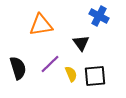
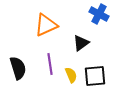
blue cross: moved 2 px up
orange triangle: moved 5 px right; rotated 15 degrees counterclockwise
black triangle: rotated 30 degrees clockwise
purple line: rotated 55 degrees counterclockwise
yellow semicircle: moved 1 px down
